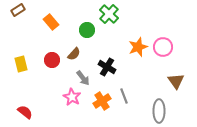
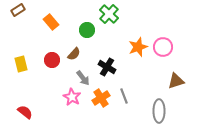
brown triangle: rotated 48 degrees clockwise
orange cross: moved 1 px left, 3 px up
